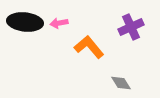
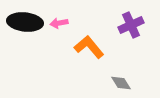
purple cross: moved 2 px up
